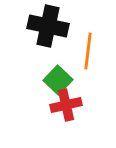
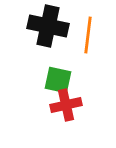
orange line: moved 16 px up
green square: rotated 32 degrees counterclockwise
